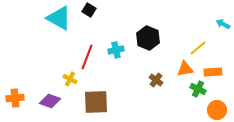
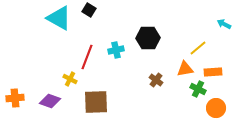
cyan arrow: moved 1 px right
black hexagon: rotated 25 degrees counterclockwise
orange circle: moved 1 px left, 2 px up
